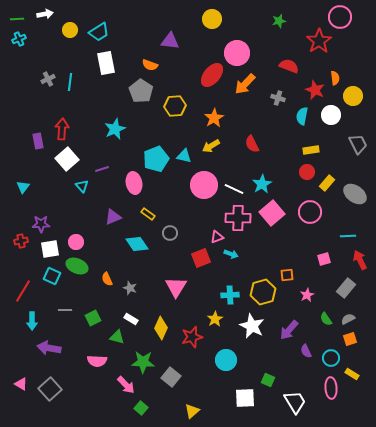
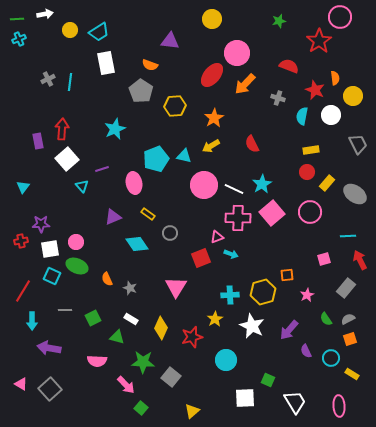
pink ellipse at (331, 388): moved 8 px right, 18 px down
